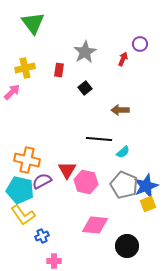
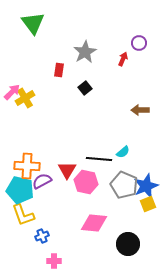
purple circle: moved 1 px left, 1 px up
yellow cross: moved 30 px down; rotated 18 degrees counterclockwise
brown arrow: moved 20 px right
black line: moved 20 px down
orange cross: moved 6 px down; rotated 10 degrees counterclockwise
yellow L-shape: rotated 15 degrees clockwise
pink diamond: moved 1 px left, 2 px up
black circle: moved 1 px right, 2 px up
